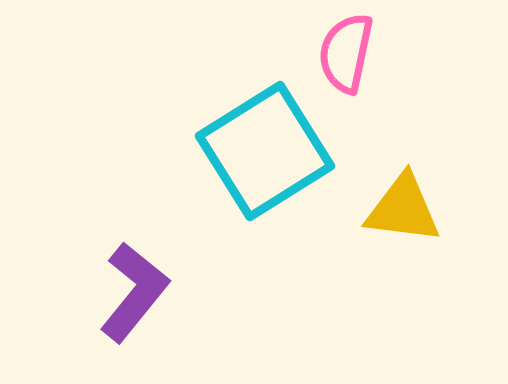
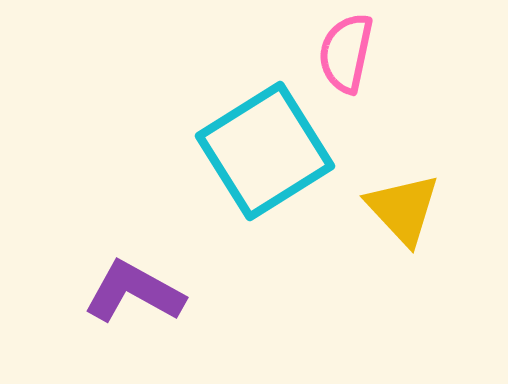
yellow triangle: rotated 40 degrees clockwise
purple L-shape: rotated 100 degrees counterclockwise
